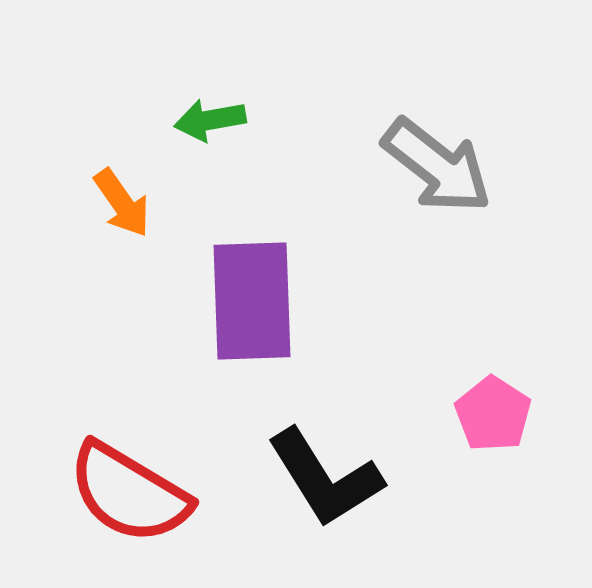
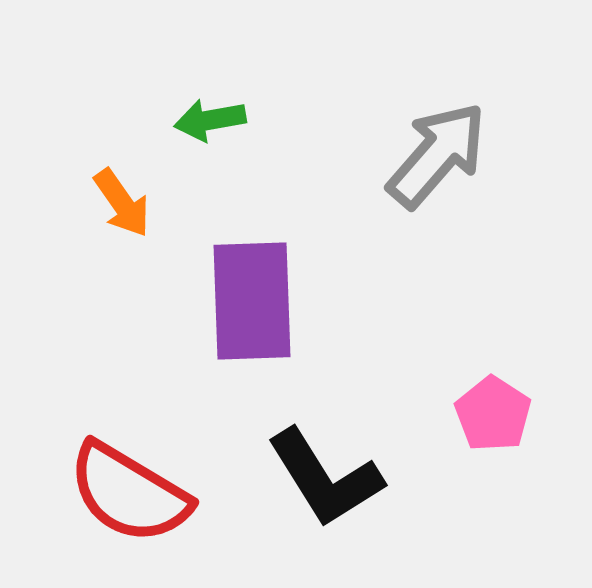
gray arrow: moved 11 px up; rotated 87 degrees counterclockwise
